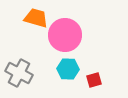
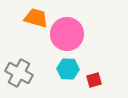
pink circle: moved 2 px right, 1 px up
